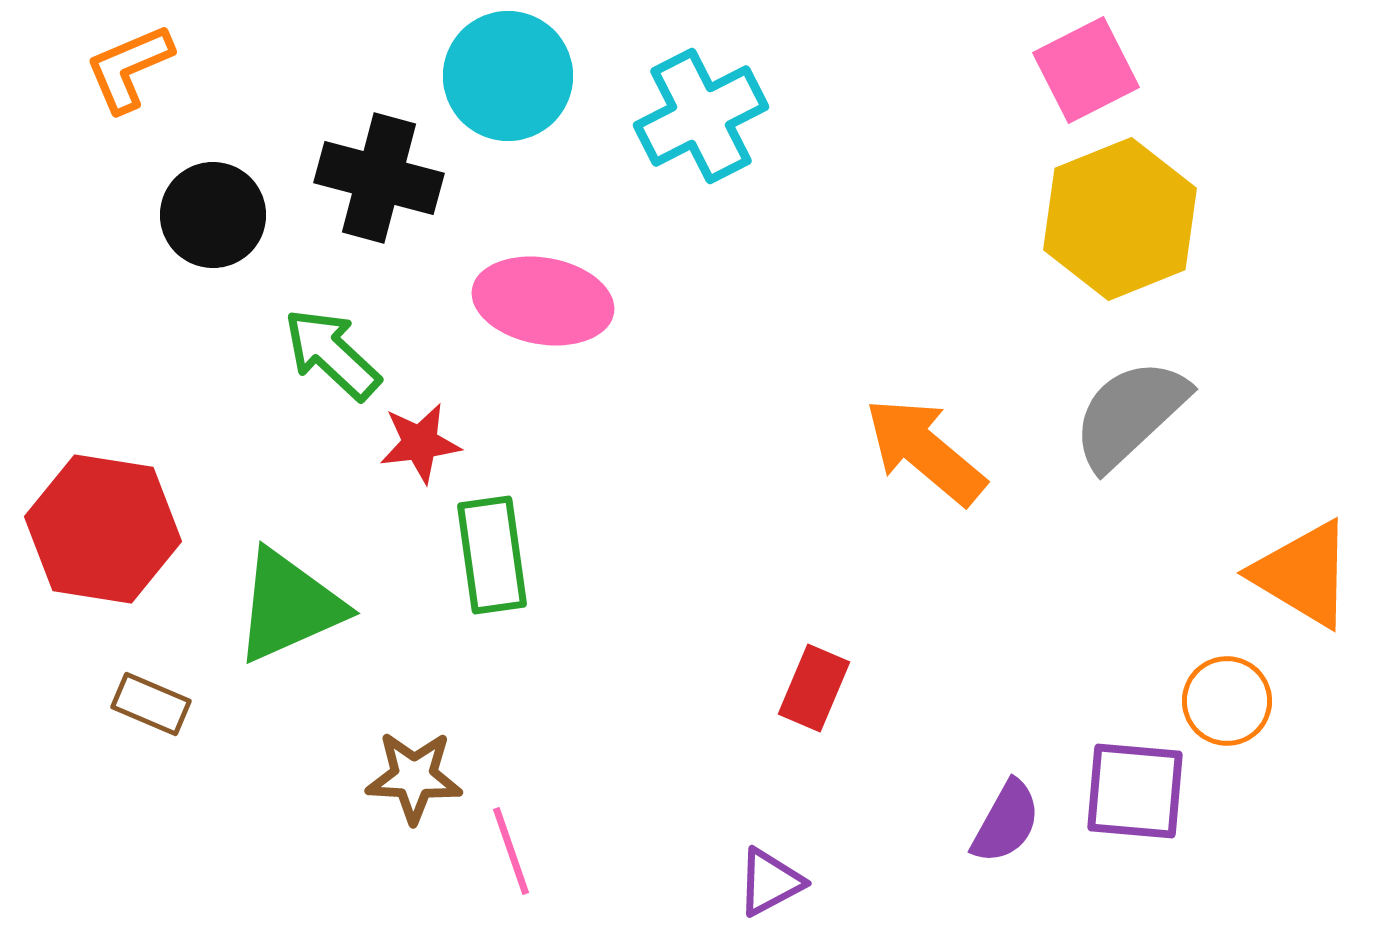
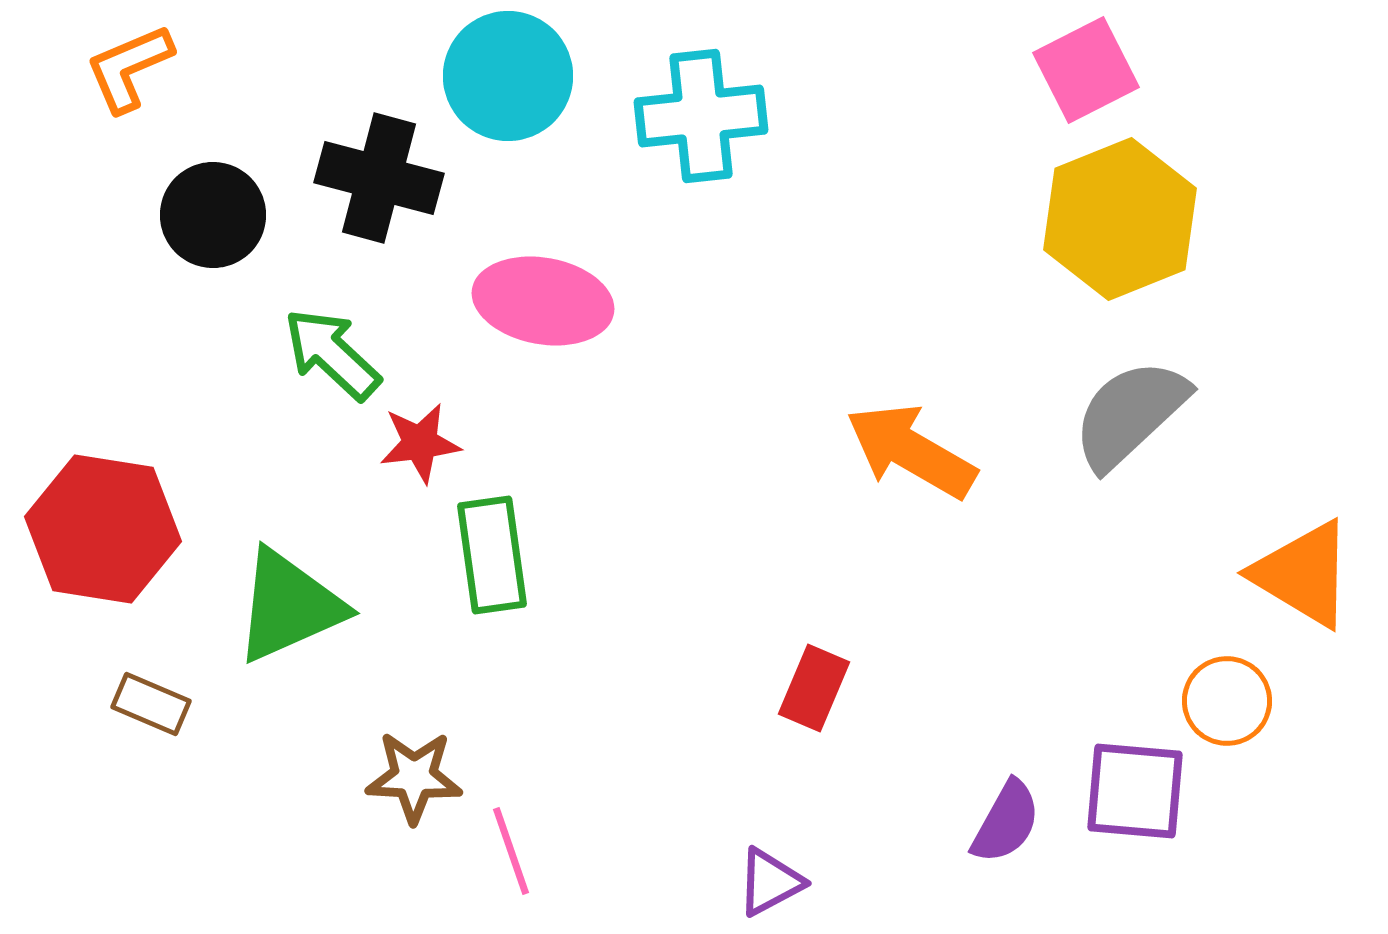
cyan cross: rotated 21 degrees clockwise
orange arrow: moved 14 px left; rotated 10 degrees counterclockwise
